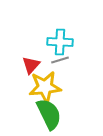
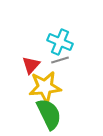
cyan cross: rotated 20 degrees clockwise
